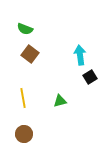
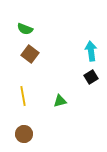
cyan arrow: moved 11 px right, 4 px up
black square: moved 1 px right
yellow line: moved 2 px up
